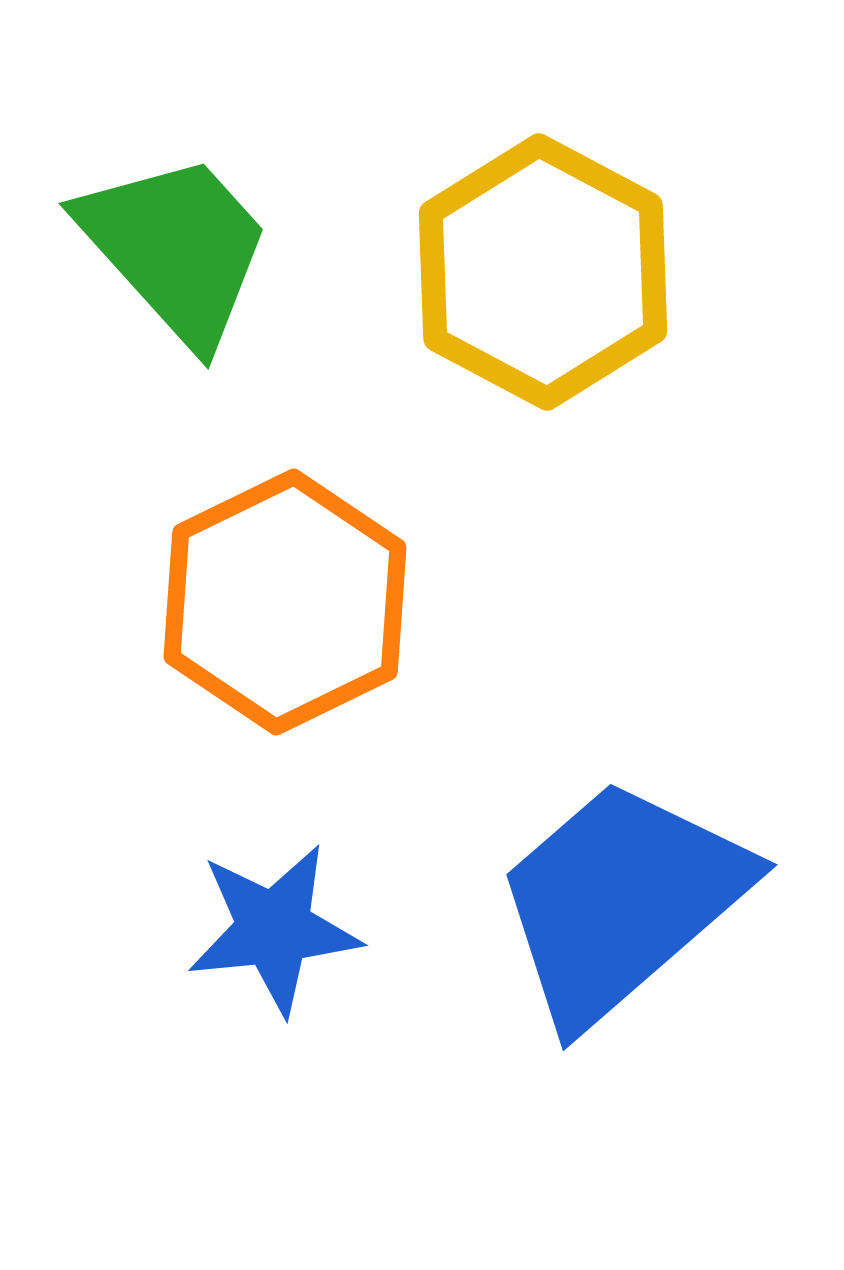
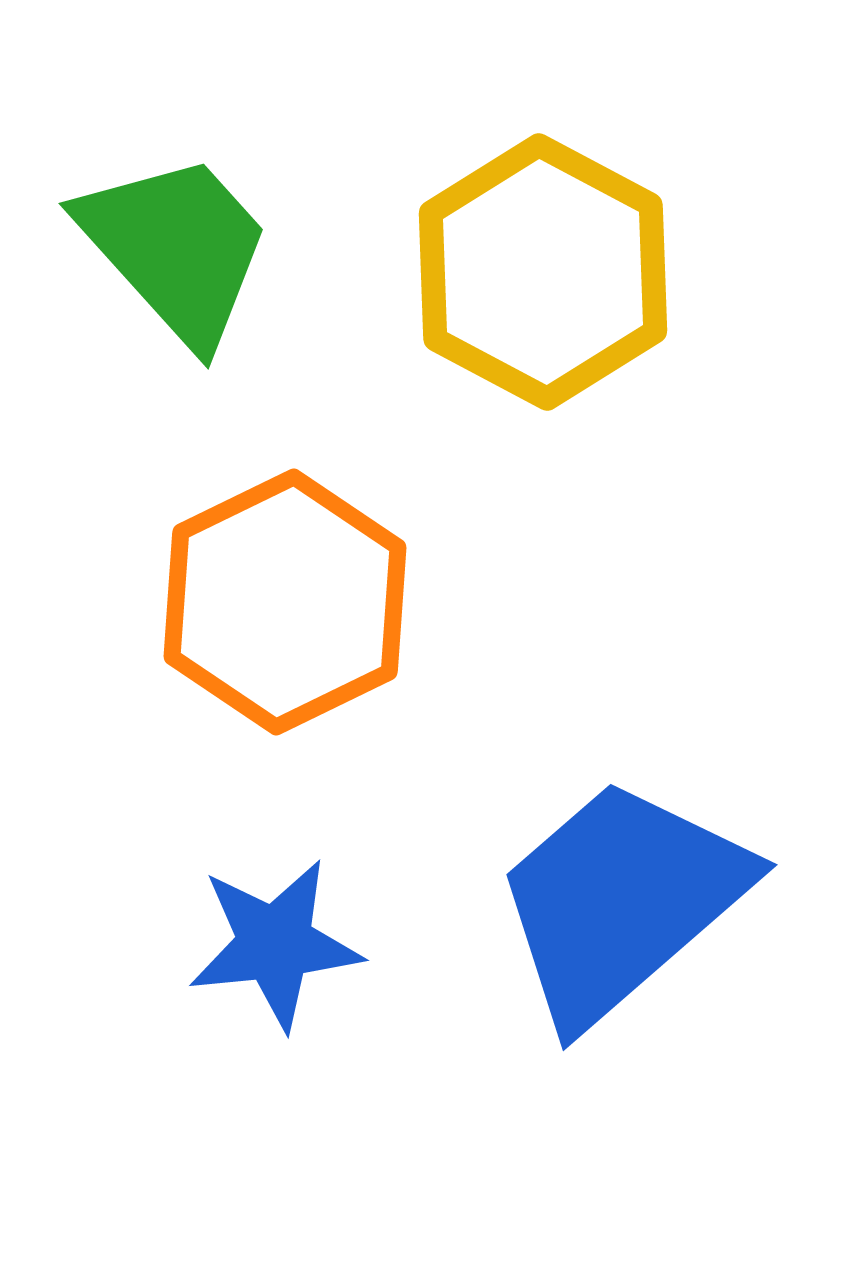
blue star: moved 1 px right, 15 px down
